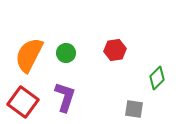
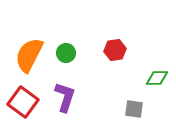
green diamond: rotated 45 degrees clockwise
